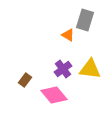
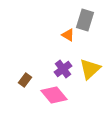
yellow triangle: rotated 50 degrees counterclockwise
